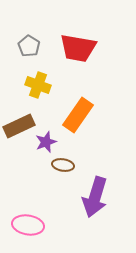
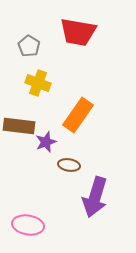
red trapezoid: moved 16 px up
yellow cross: moved 2 px up
brown rectangle: rotated 32 degrees clockwise
brown ellipse: moved 6 px right
